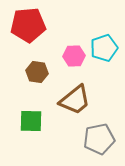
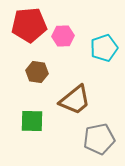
red pentagon: moved 1 px right
pink hexagon: moved 11 px left, 20 px up
green square: moved 1 px right
